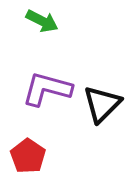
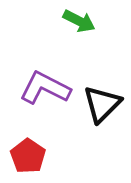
green arrow: moved 37 px right
purple L-shape: moved 2 px left, 1 px up; rotated 12 degrees clockwise
